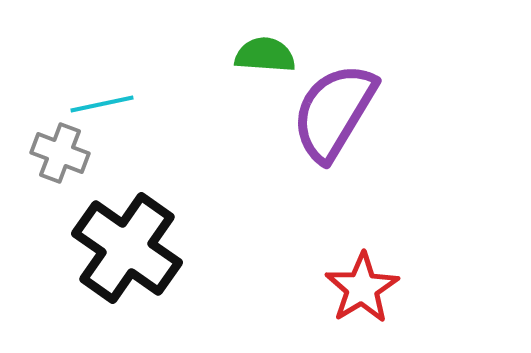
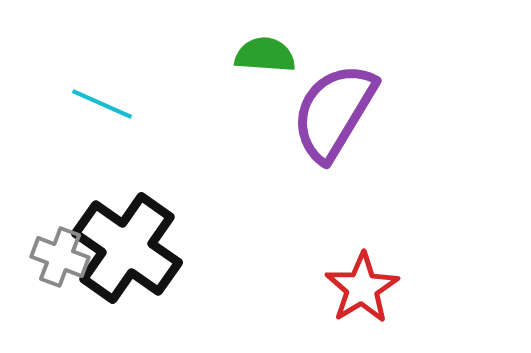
cyan line: rotated 36 degrees clockwise
gray cross: moved 104 px down
